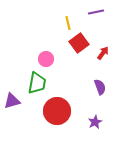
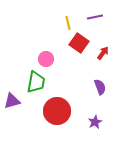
purple line: moved 1 px left, 5 px down
red square: rotated 18 degrees counterclockwise
green trapezoid: moved 1 px left, 1 px up
